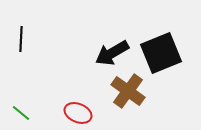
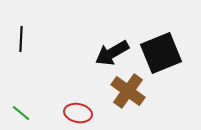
red ellipse: rotated 12 degrees counterclockwise
